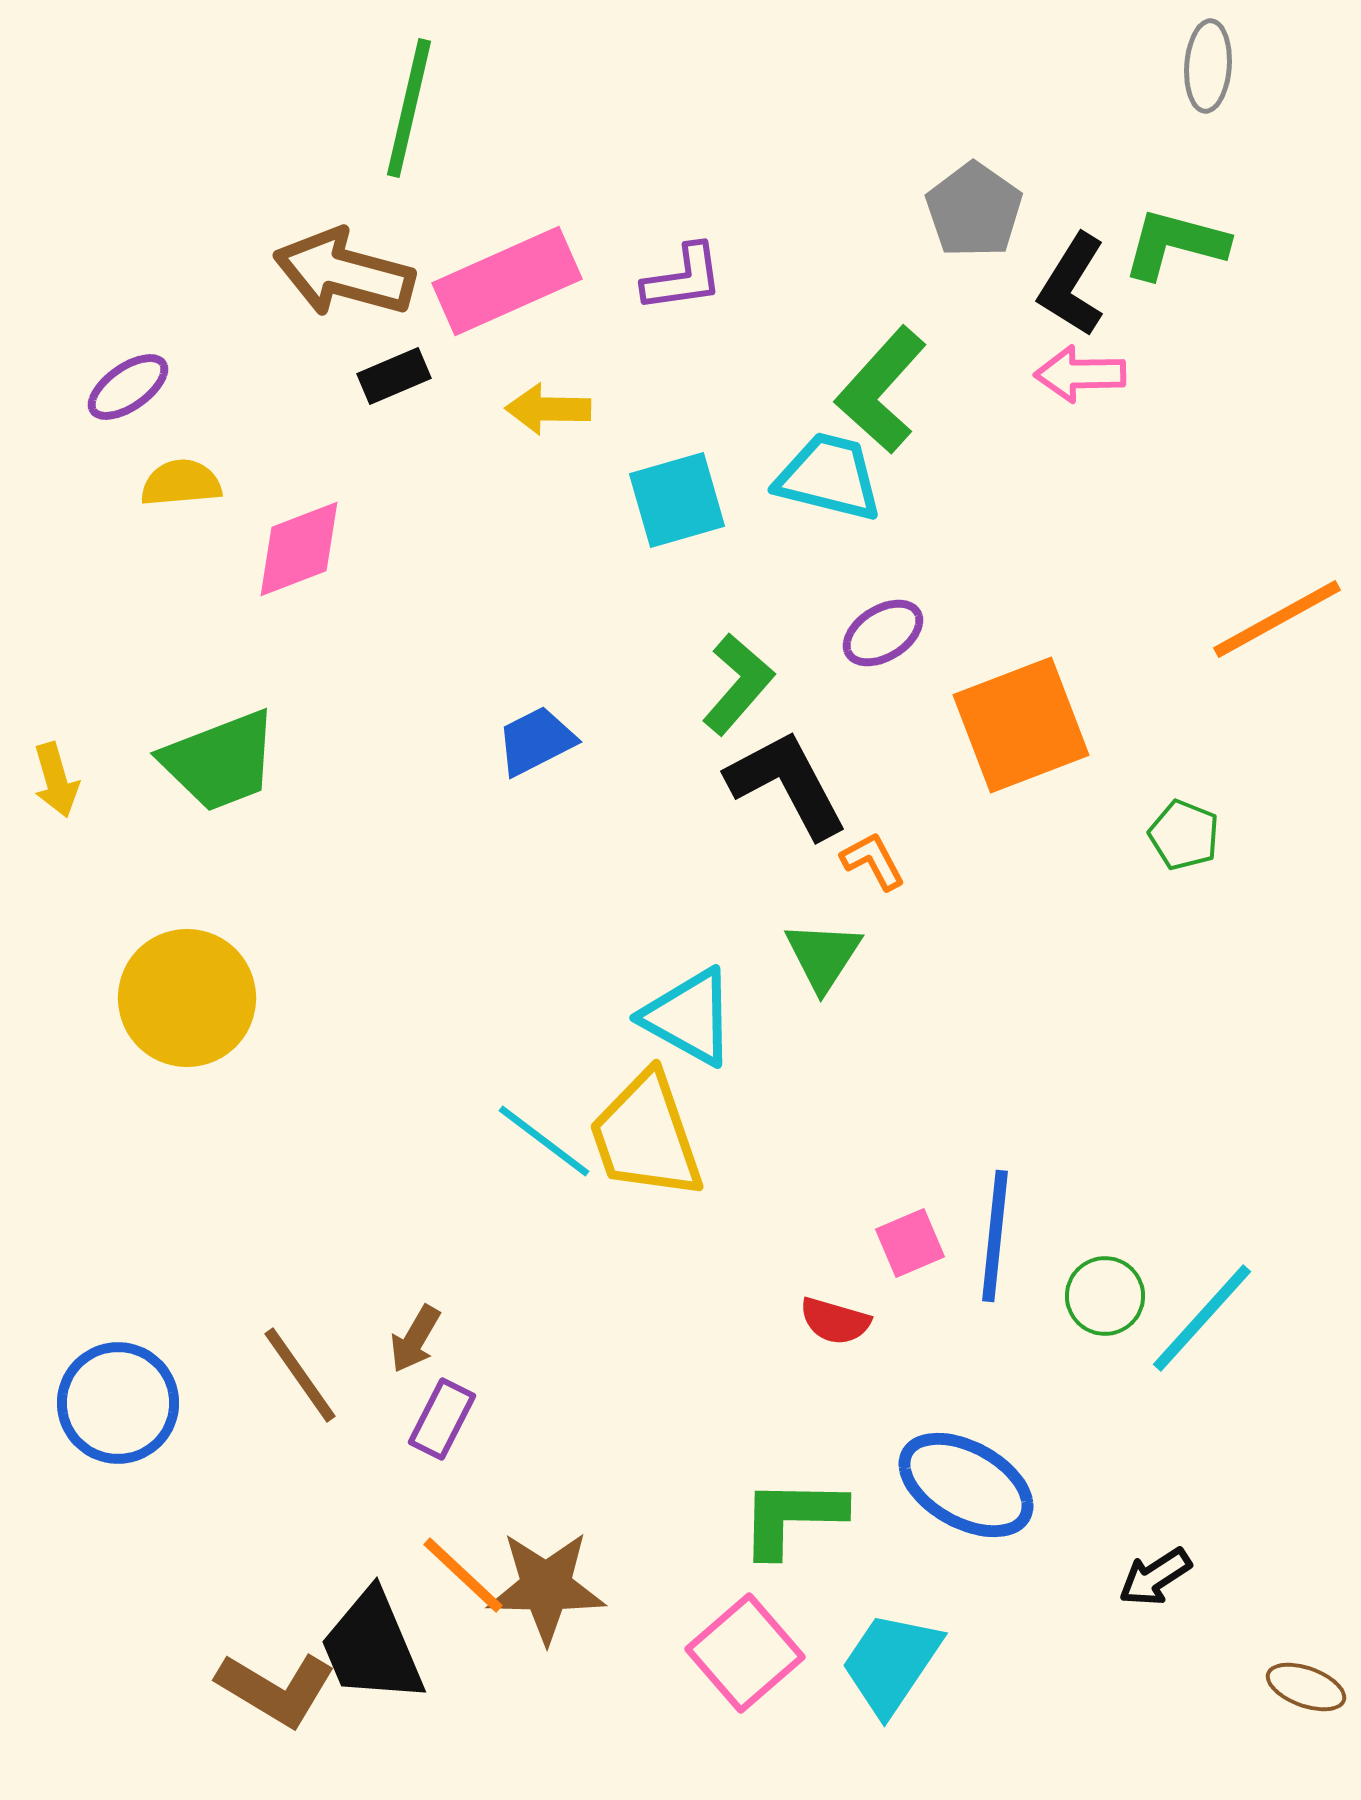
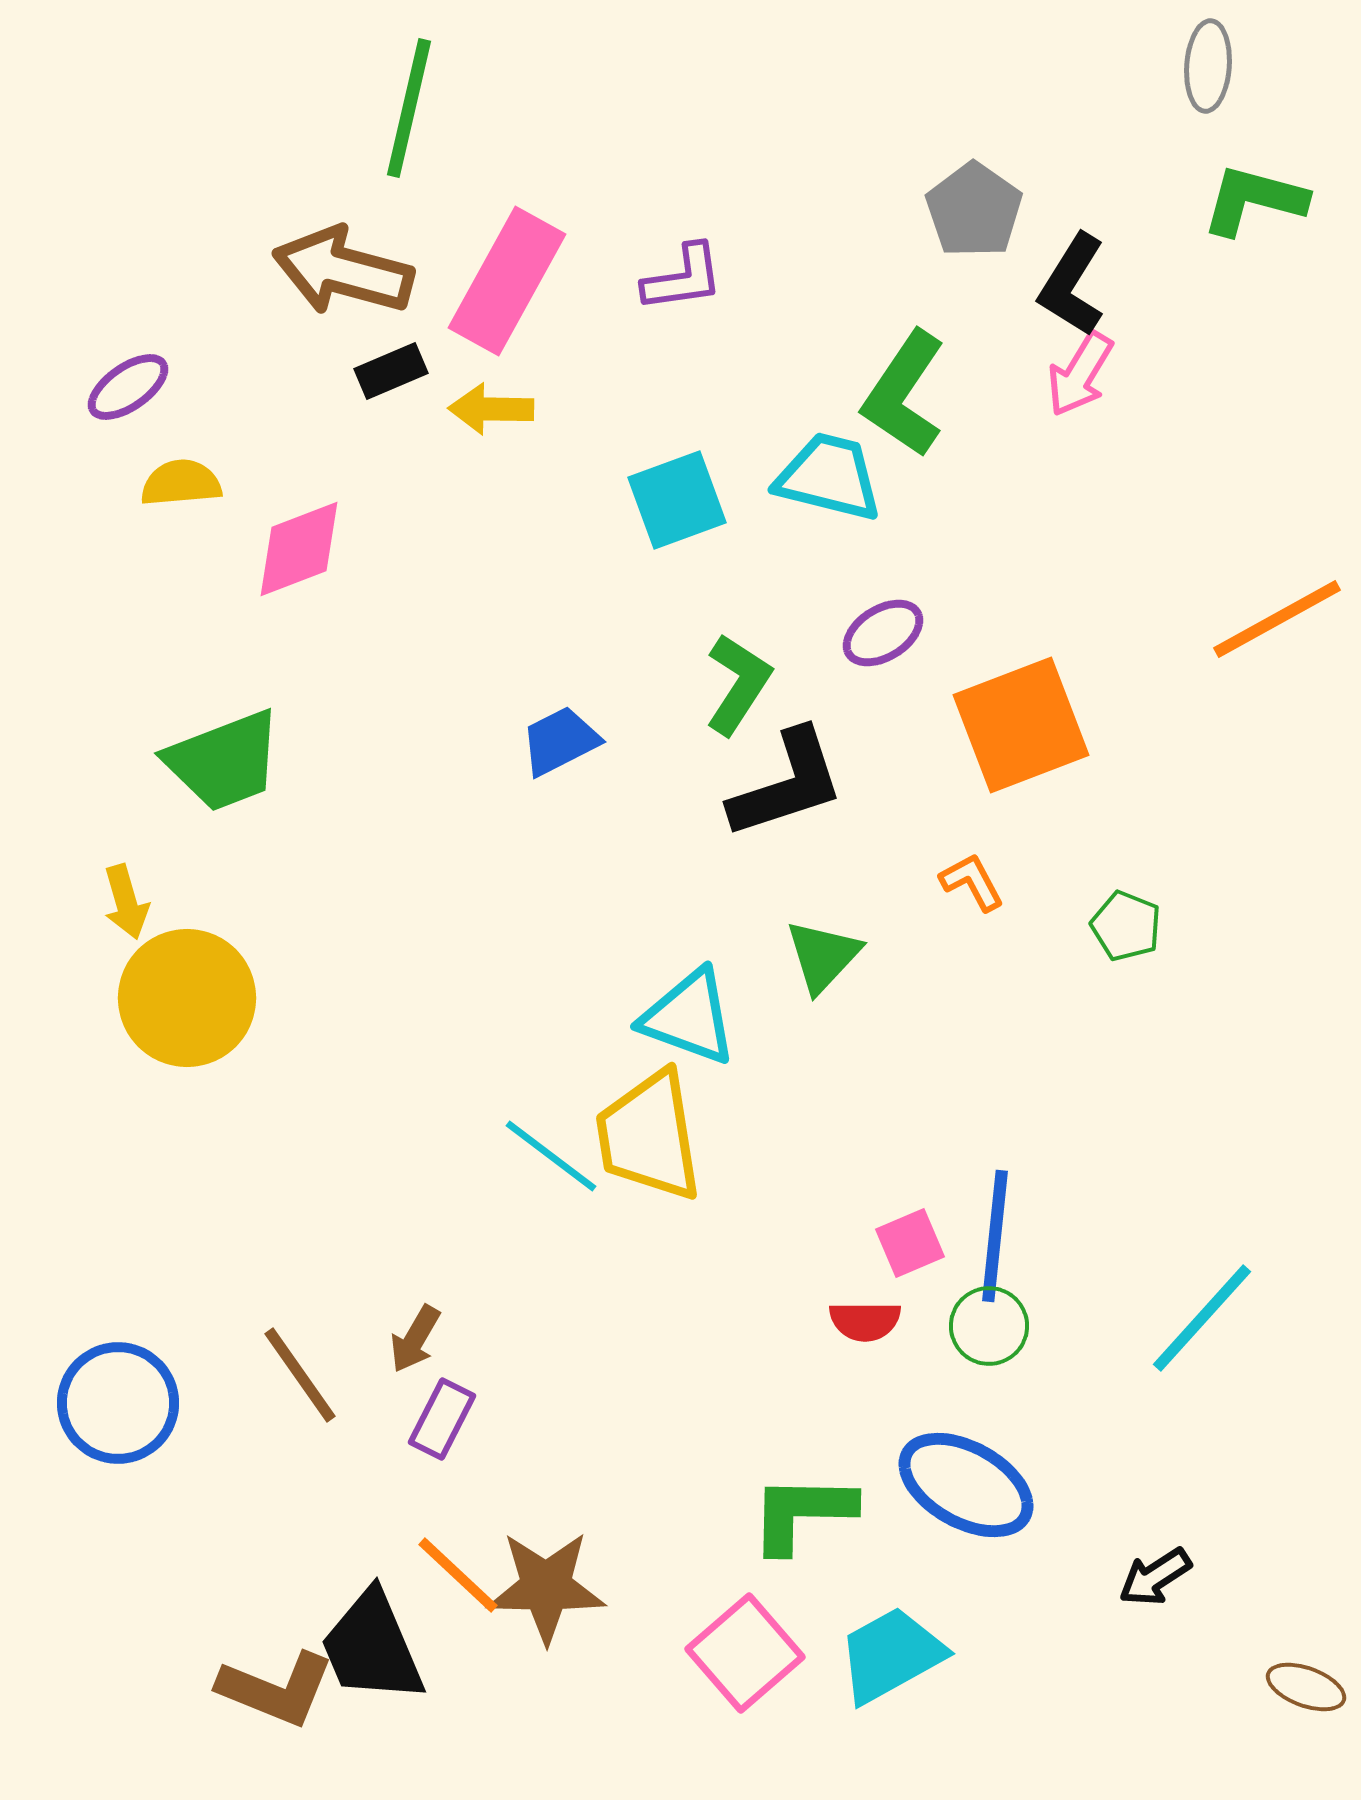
green L-shape at (1175, 244): moved 79 px right, 44 px up
brown arrow at (344, 273): moved 1 px left, 2 px up
pink rectangle at (507, 281): rotated 37 degrees counterclockwise
pink arrow at (1080, 374): rotated 58 degrees counterclockwise
black rectangle at (394, 376): moved 3 px left, 5 px up
green L-shape at (881, 390): moved 23 px right, 4 px down; rotated 8 degrees counterclockwise
yellow arrow at (548, 409): moved 57 px left
cyan square at (677, 500): rotated 4 degrees counterclockwise
green L-shape at (738, 684): rotated 8 degrees counterclockwise
blue trapezoid at (536, 741): moved 24 px right
green trapezoid at (220, 761): moved 4 px right
yellow arrow at (56, 780): moved 70 px right, 122 px down
black L-shape at (787, 784): rotated 100 degrees clockwise
green pentagon at (1184, 835): moved 58 px left, 91 px down
orange L-shape at (873, 861): moved 99 px right, 21 px down
green triangle at (823, 956): rotated 10 degrees clockwise
cyan triangle at (689, 1017): rotated 9 degrees counterclockwise
yellow trapezoid at (646, 1136): moved 3 px right; rotated 10 degrees clockwise
cyan line at (544, 1141): moved 7 px right, 15 px down
green circle at (1105, 1296): moved 116 px left, 30 px down
red semicircle at (835, 1321): moved 30 px right; rotated 16 degrees counterclockwise
green L-shape at (792, 1517): moved 10 px right, 4 px up
orange line at (463, 1575): moved 5 px left
cyan trapezoid at (891, 1663): moved 8 px up; rotated 27 degrees clockwise
brown L-shape at (276, 1689): rotated 9 degrees counterclockwise
